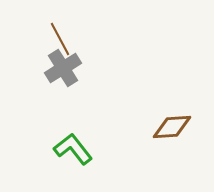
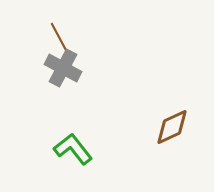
gray cross: rotated 30 degrees counterclockwise
brown diamond: rotated 21 degrees counterclockwise
